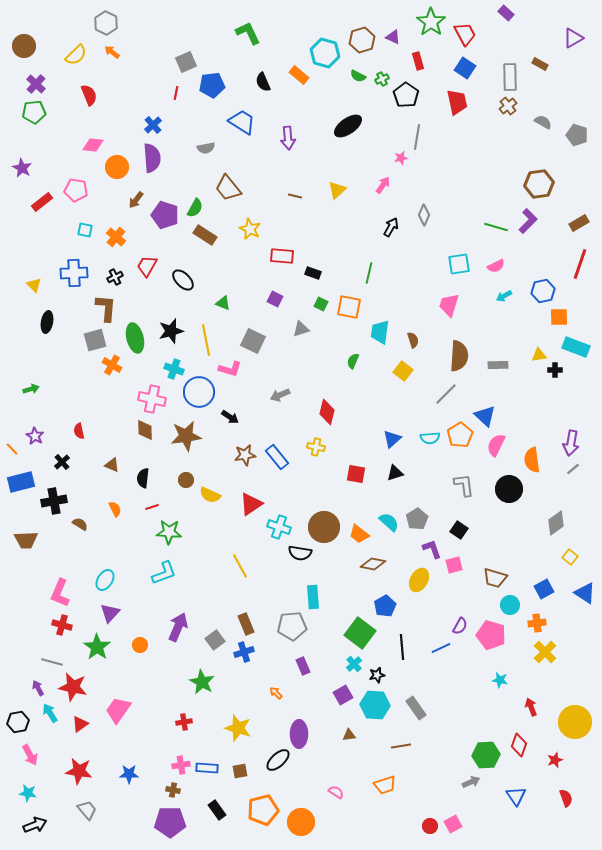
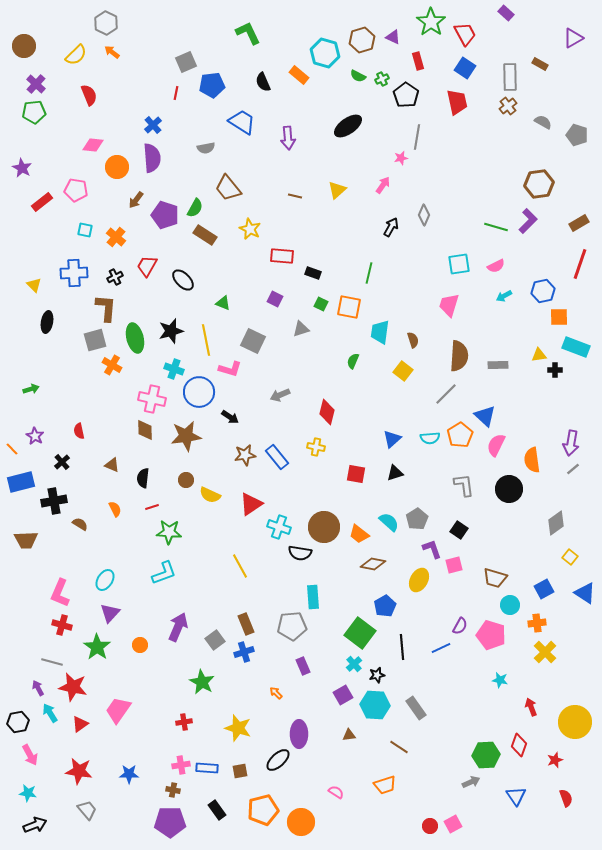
brown line at (401, 746): moved 2 px left, 1 px down; rotated 42 degrees clockwise
